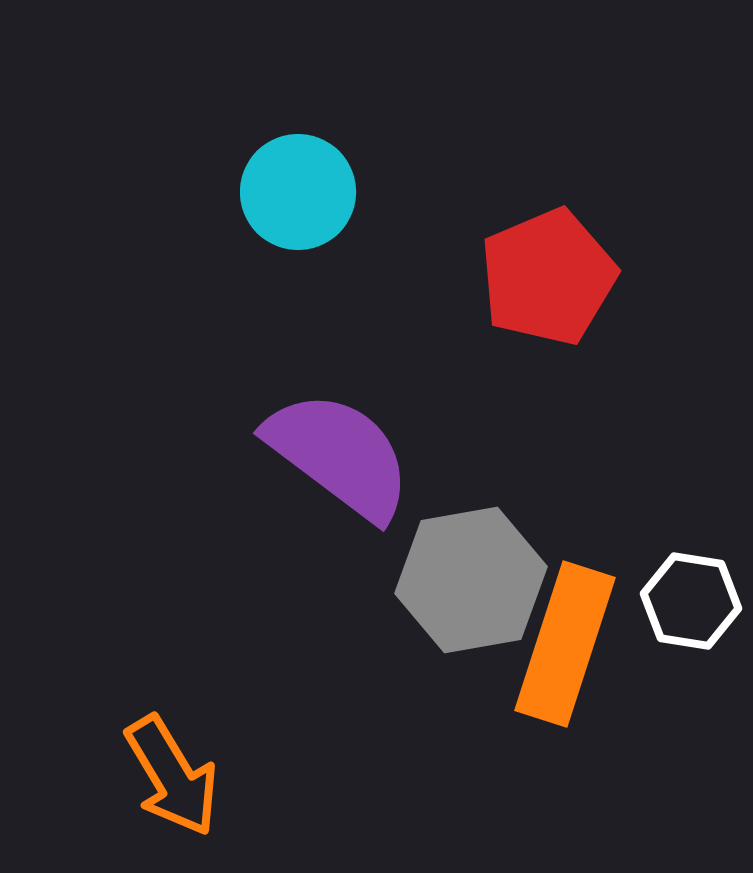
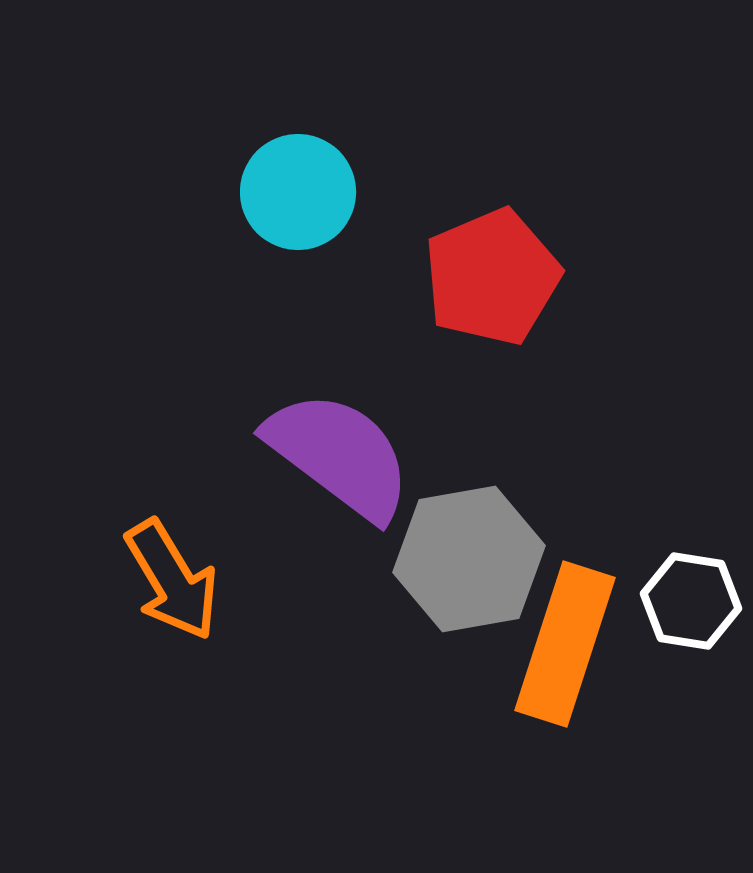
red pentagon: moved 56 px left
gray hexagon: moved 2 px left, 21 px up
orange arrow: moved 196 px up
